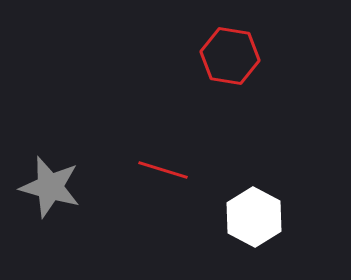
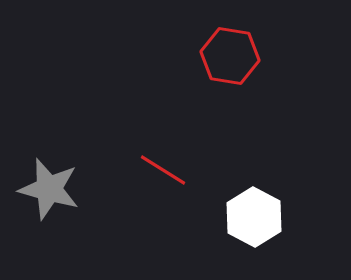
red line: rotated 15 degrees clockwise
gray star: moved 1 px left, 2 px down
